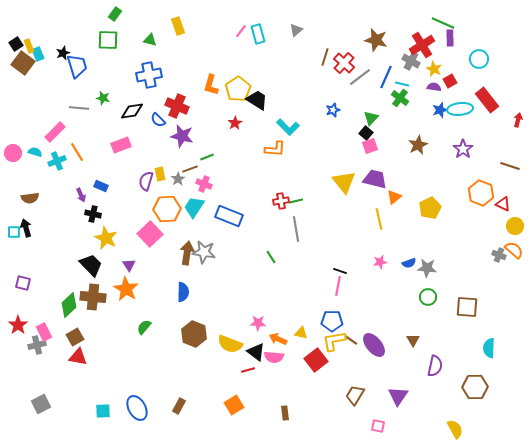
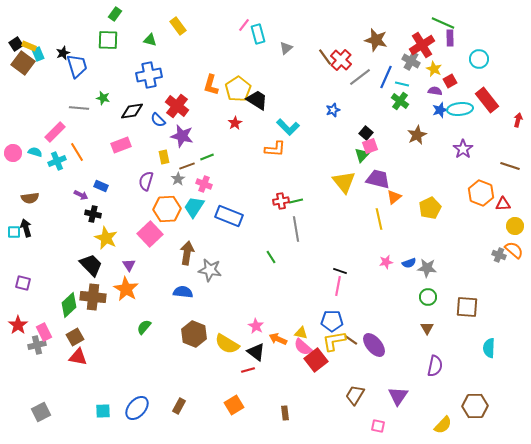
yellow rectangle at (178, 26): rotated 18 degrees counterclockwise
gray triangle at (296, 30): moved 10 px left, 18 px down
pink line at (241, 31): moved 3 px right, 6 px up
yellow rectangle at (29, 46): rotated 48 degrees counterclockwise
brown line at (325, 57): rotated 54 degrees counterclockwise
red cross at (344, 63): moved 3 px left, 3 px up
purple semicircle at (434, 87): moved 1 px right, 4 px down
green cross at (400, 98): moved 3 px down
red cross at (177, 106): rotated 15 degrees clockwise
green triangle at (371, 118): moved 9 px left, 37 px down
brown star at (418, 145): moved 1 px left, 10 px up
brown line at (190, 169): moved 3 px left, 3 px up
yellow rectangle at (160, 174): moved 4 px right, 17 px up
purple trapezoid at (375, 179): moved 3 px right
purple arrow at (81, 195): rotated 40 degrees counterclockwise
red triangle at (503, 204): rotated 28 degrees counterclockwise
gray star at (204, 252): moved 6 px right, 18 px down
pink star at (380, 262): moved 6 px right
blue semicircle at (183, 292): rotated 84 degrees counterclockwise
pink star at (258, 323): moved 2 px left, 3 px down; rotated 28 degrees clockwise
brown triangle at (413, 340): moved 14 px right, 12 px up
yellow semicircle at (230, 344): moved 3 px left; rotated 10 degrees clockwise
pink semicircle at (274, 357): moved 29 px right, 10 px up; rotated 36 degrees clockwise
brown hexagon at (475, 387): moved 19 px down
gray square at (41, 404): moved 8 px down
blue ellipse at (137, 408): rotated 70 degrees clockwise
yellow semicircle at (455, 429): moved 12 px left, 4 px up; rotated 72 degrees clockwise
